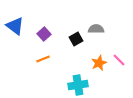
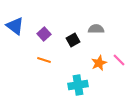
black square: moved 3 px left, 1 px down
orange line: moved 1 px right, 1 px down; rotated 40 degrees clockwise
